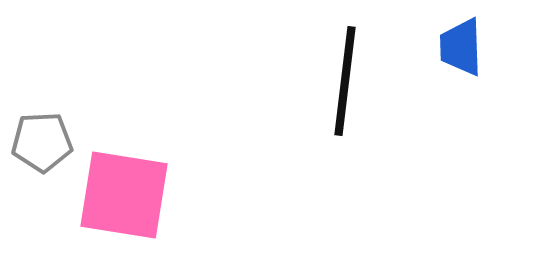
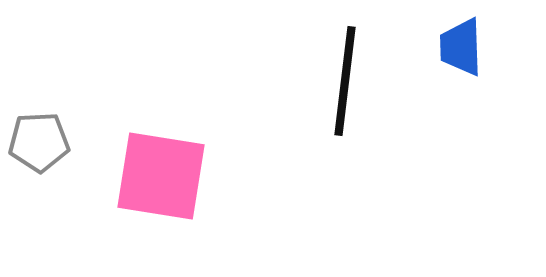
gray pentagon: moved 3 px left
pink square: moved 37 px right, 19 px up
